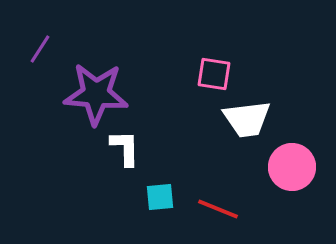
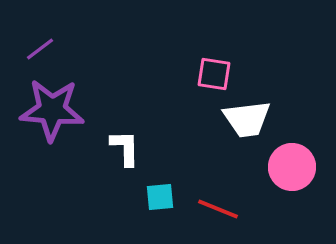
purple line: rotated 20 degrees clockwise
purple star: moved 44 px left, 16 px down
